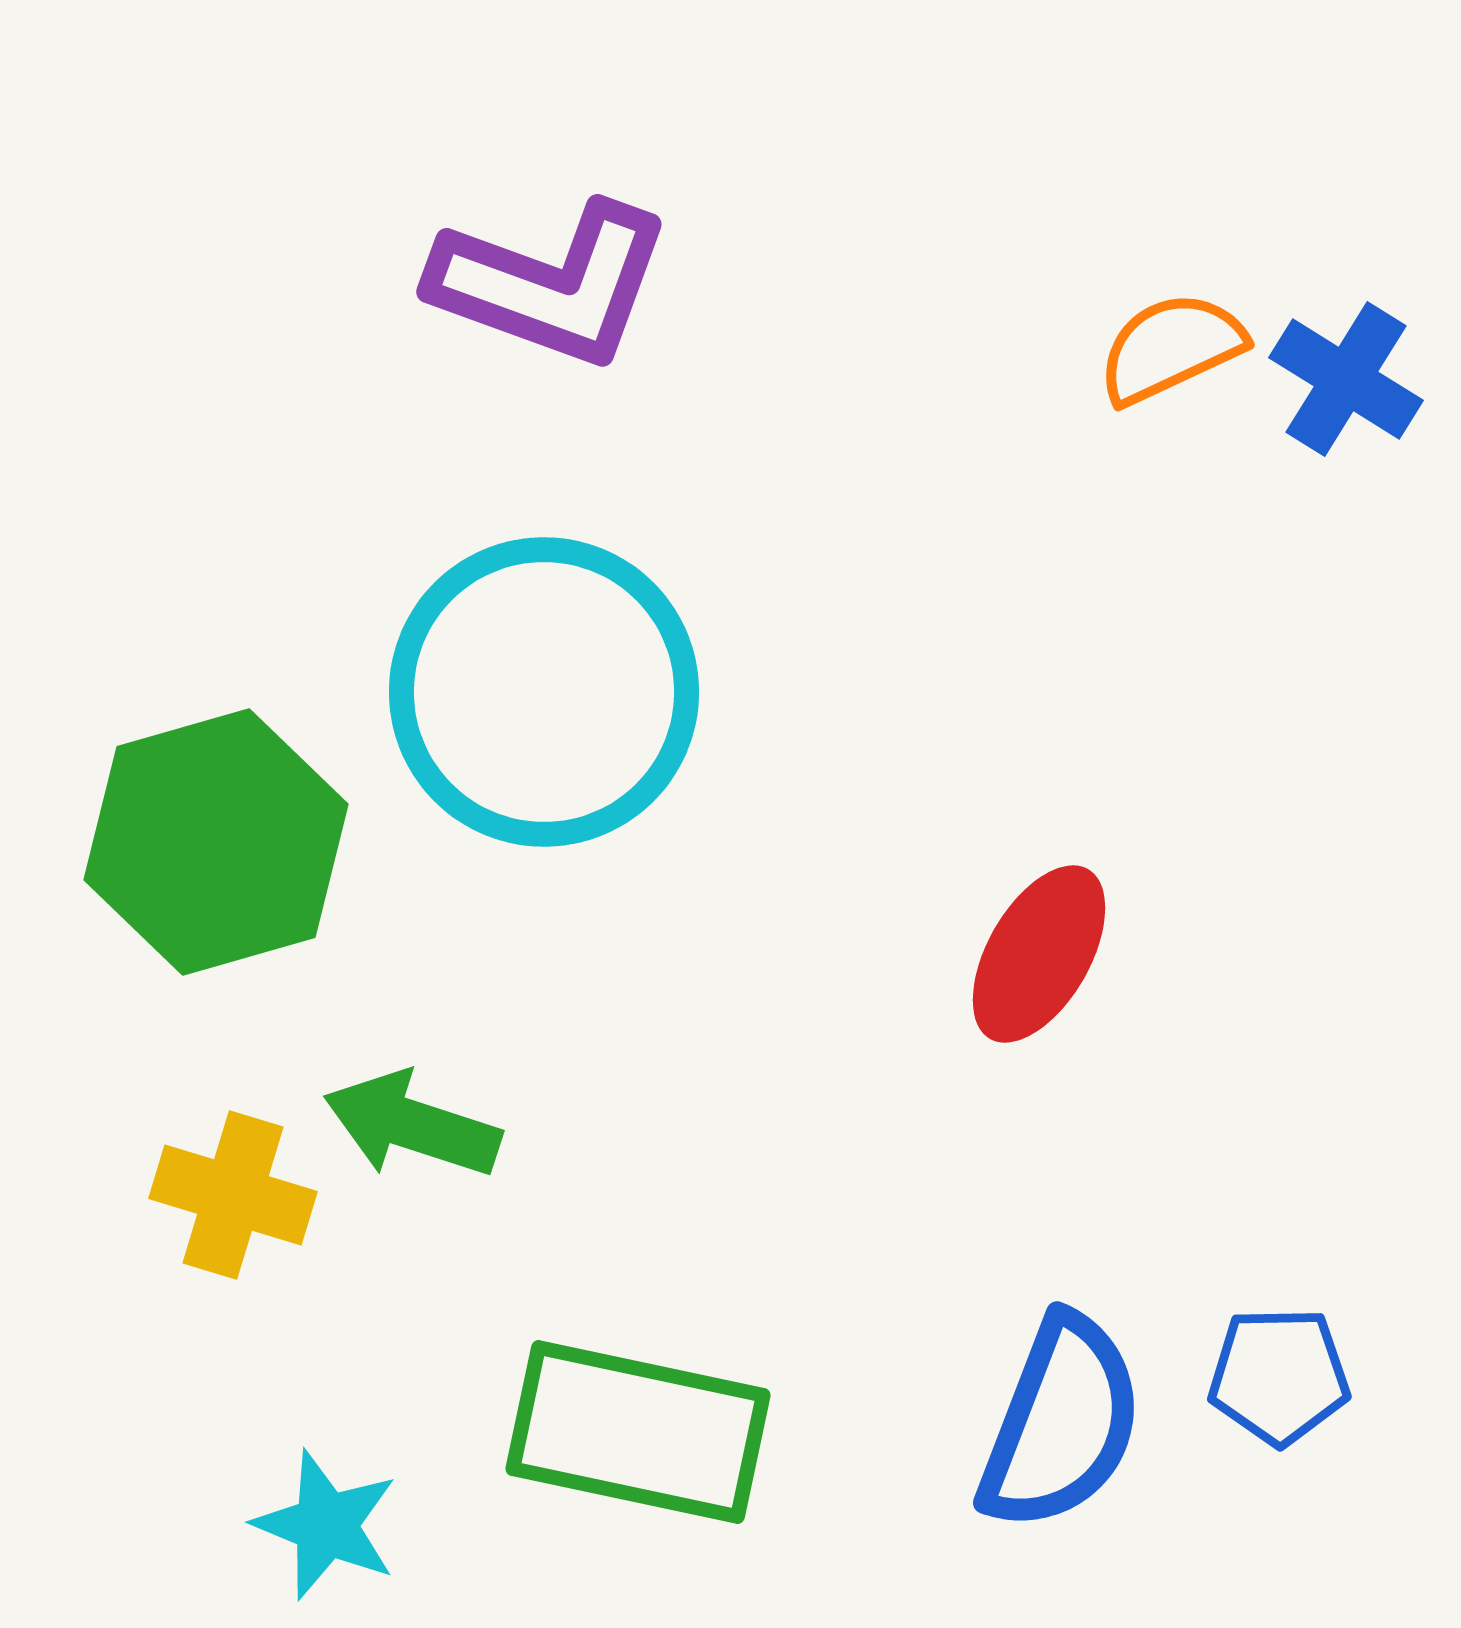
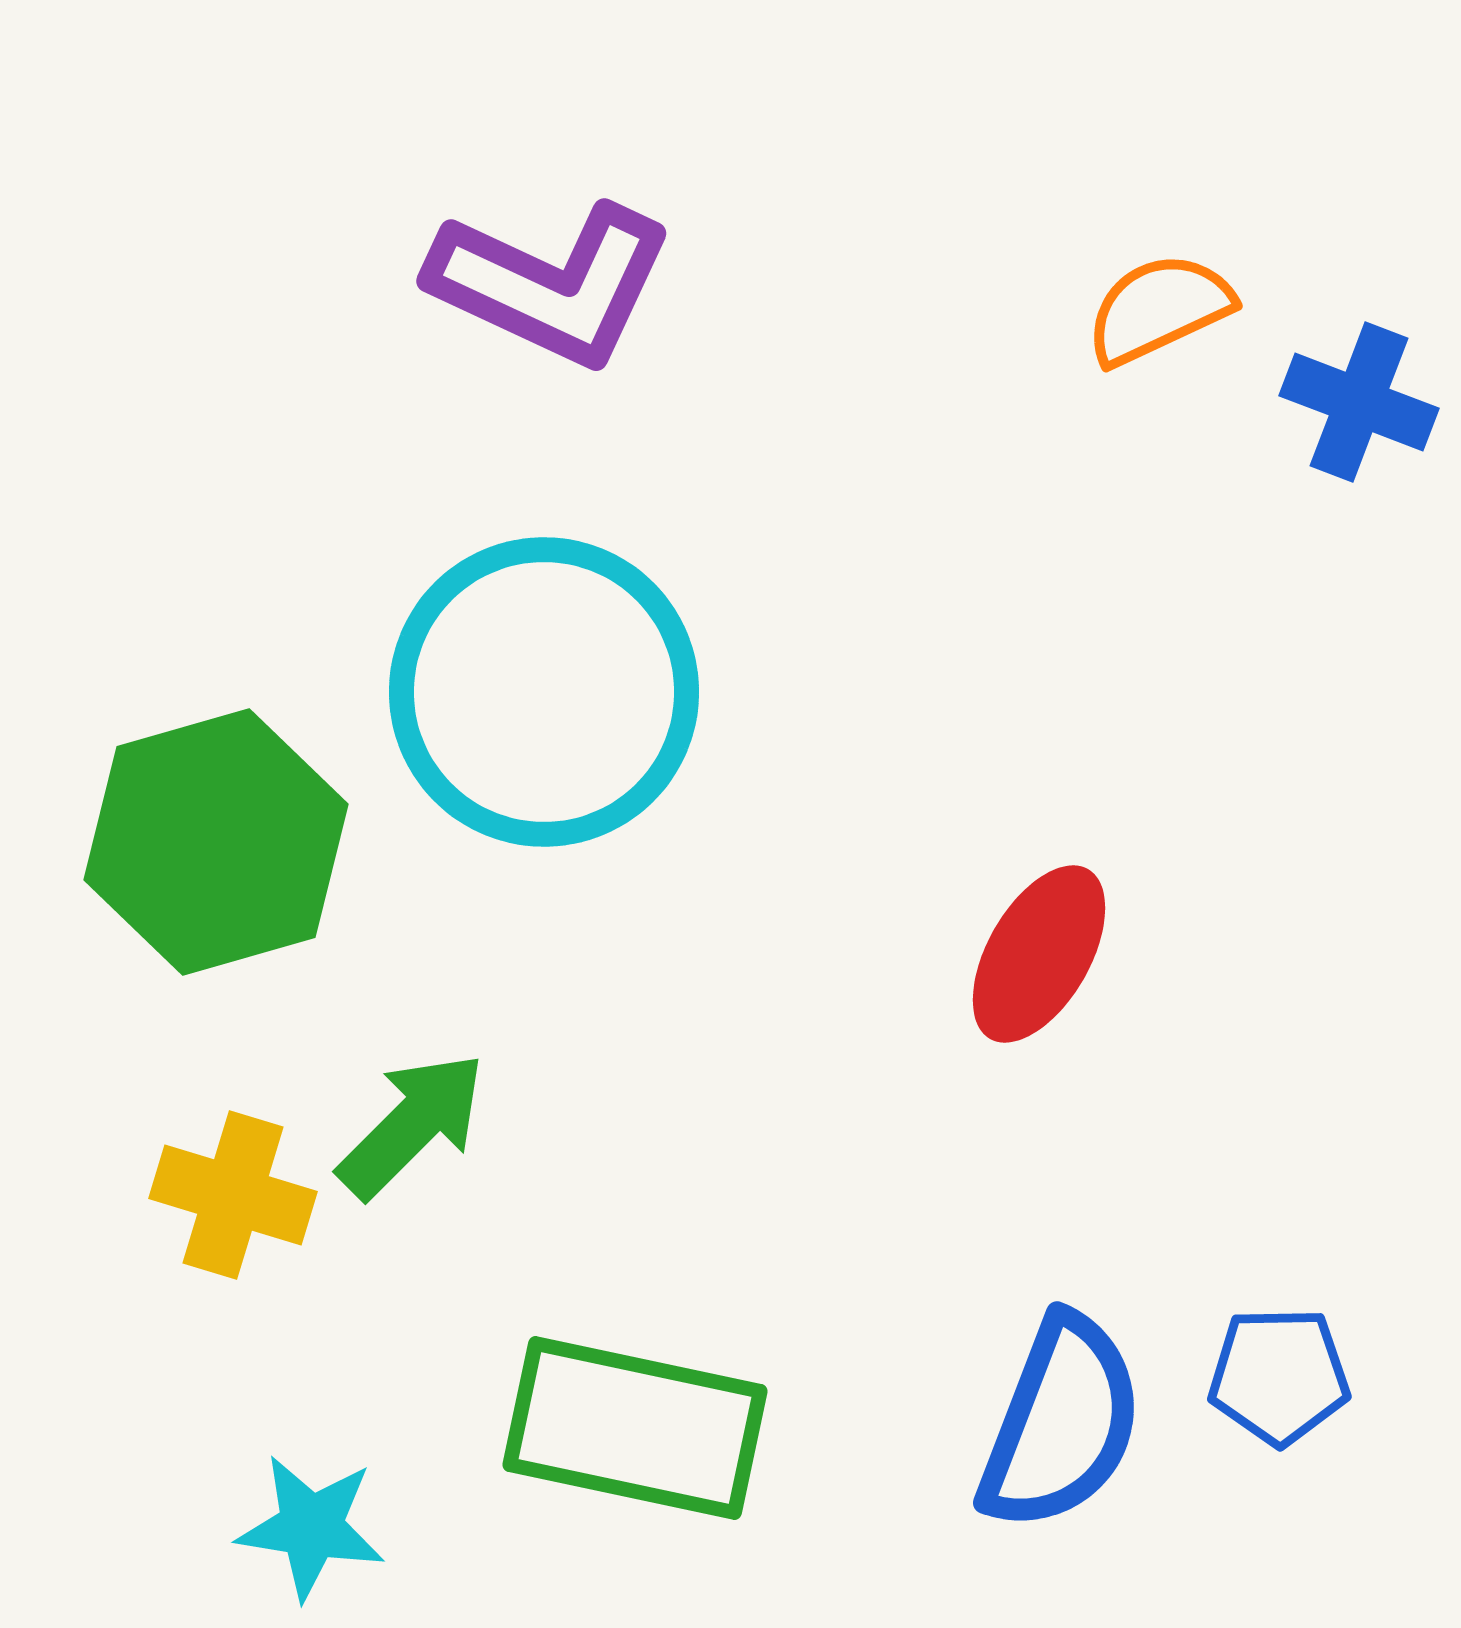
purple L-shape: rotated 5 degrees clockwise
orange semicircle: moved 12 px left, 39 px up
blue cross: moved 13 px right, 23 px down; rotated 11 degrees counterclockwise
green arrow: rotated 117 degrees clockwise
green rectangle: moved 3 px left, 4 px up
cyan star: moved 15 px left, 2 px down; rotated 13 degrees counterclockwise
